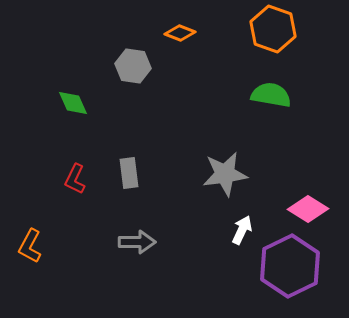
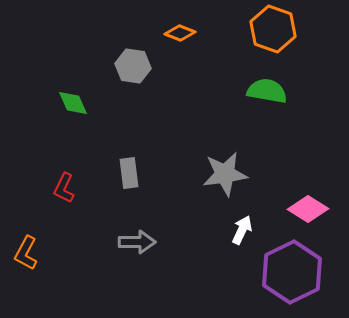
green semicircle: moved 4 px left, 4 px up
red L-shape: moved 11 px left, 9 px down
orange L-shape: moved 4 px left, 7 px down
purple hexagon: moved 2 px right, 6 px down
